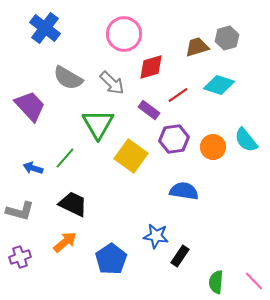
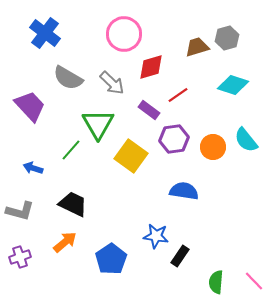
blue cross: moved 5 px down
cyan diamond: moved 14 px right
green line: moved 6 px right, 8 px up
